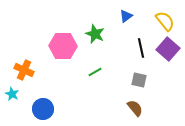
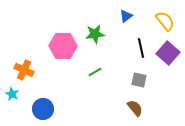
green star: rotated 30 degrees counterclockwise
purple square: moved 4 px down
